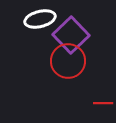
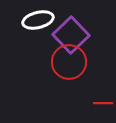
white ellipse: moved 2 px left, 1 px down
red circle: moved 1 px right, 1 px down
